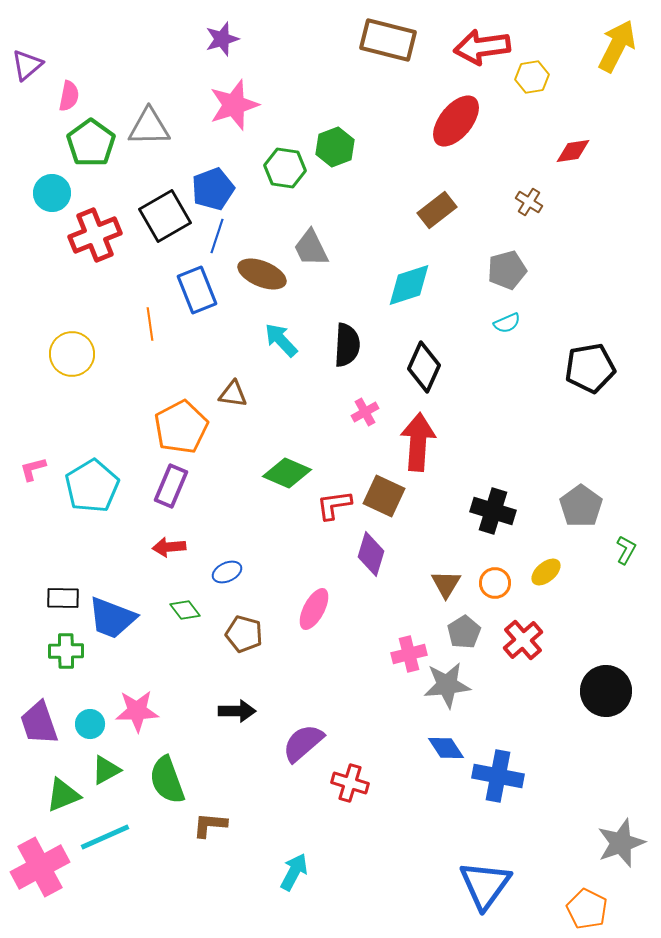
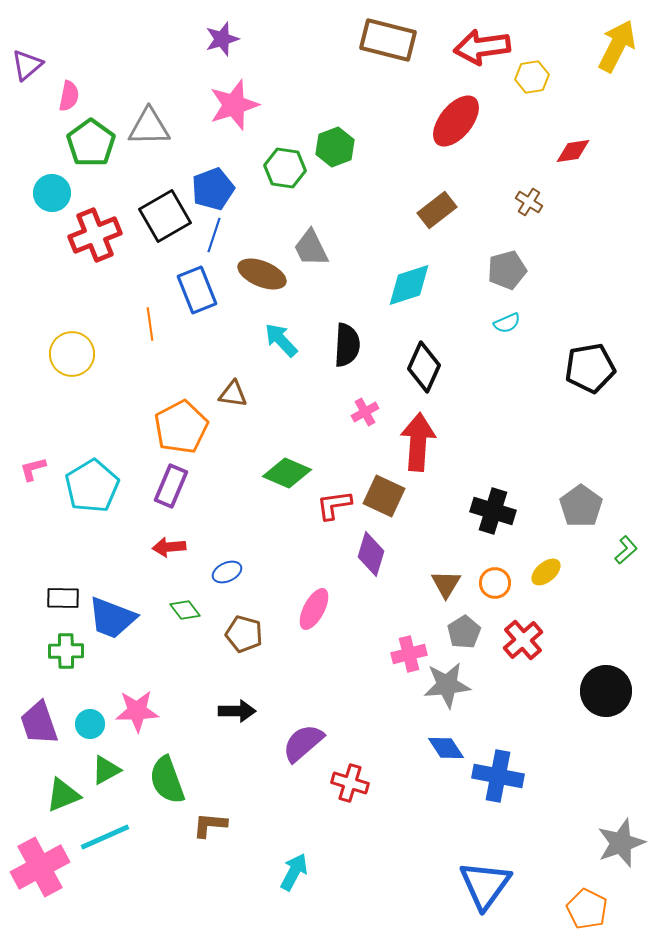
blue line at (217, 236): moved 3 px left, 1 px up
green L-shape at (626, 550): rotated 20 degrees clockwise
